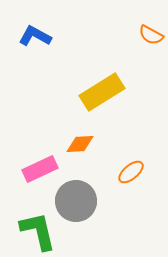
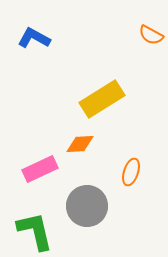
blue L-shape: moved 1 px left, 2 px down
yellow rectangle: moved 7 px down
orange ellipse: rotated 32 degrees counterclockwise
gray circle: moved 11 px right, 5 px down
green L-shape: moved 3 px left
